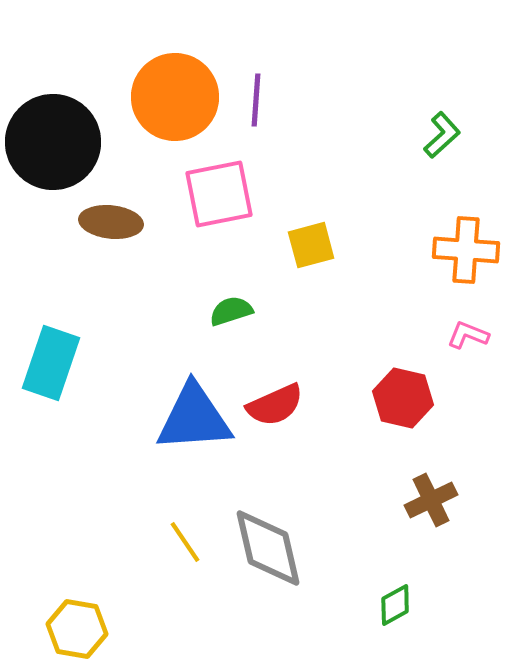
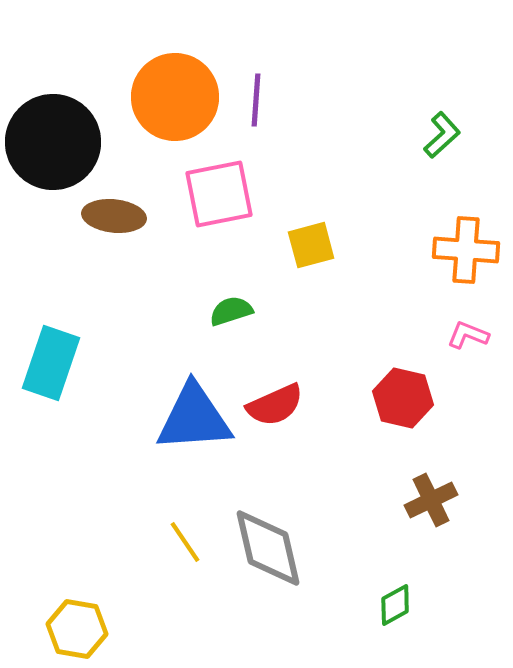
brown ellipse: moved 3 px right, 6 px up
